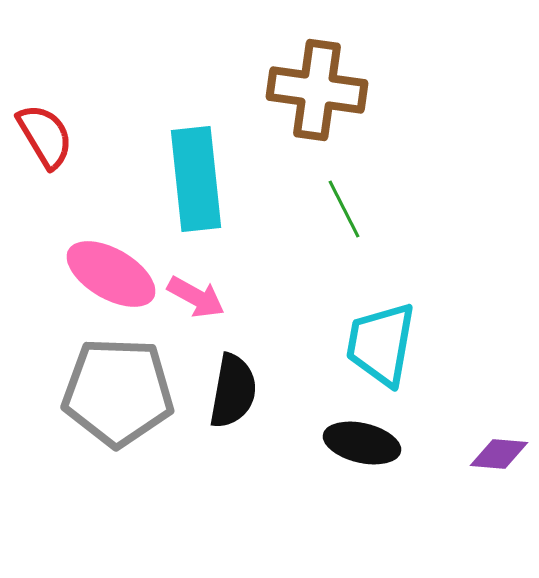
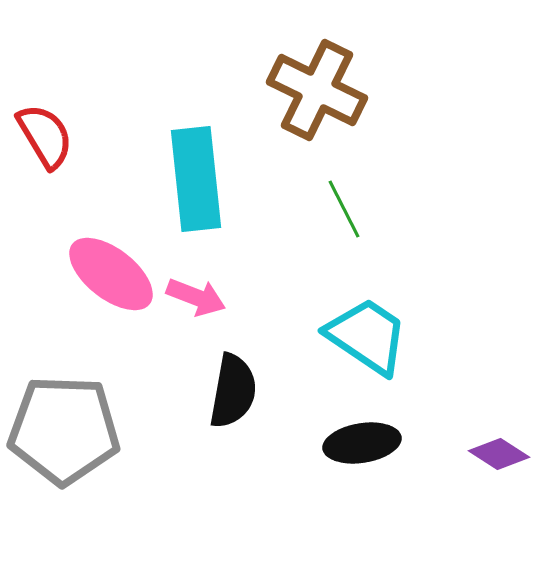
brown cross: rotated 18 degrees clockwise
pink ellipse: rotated 8 degrees clockwise
pink arrow: rotated 8 degrees counterclockwise
cyan trapezoid: moved 14 px left, 8 px up; rotated 114 degrees clockwise
gray pentagon: moved 54 px left, 38 px down
black ellipse: rotated 22 degrees counterclockwise
purple diamond: rotated 28 degrees clockwise
